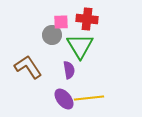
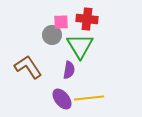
purple semicircle: rotated 18 degrees clockwise
purple ellipse: moved 2 px left
